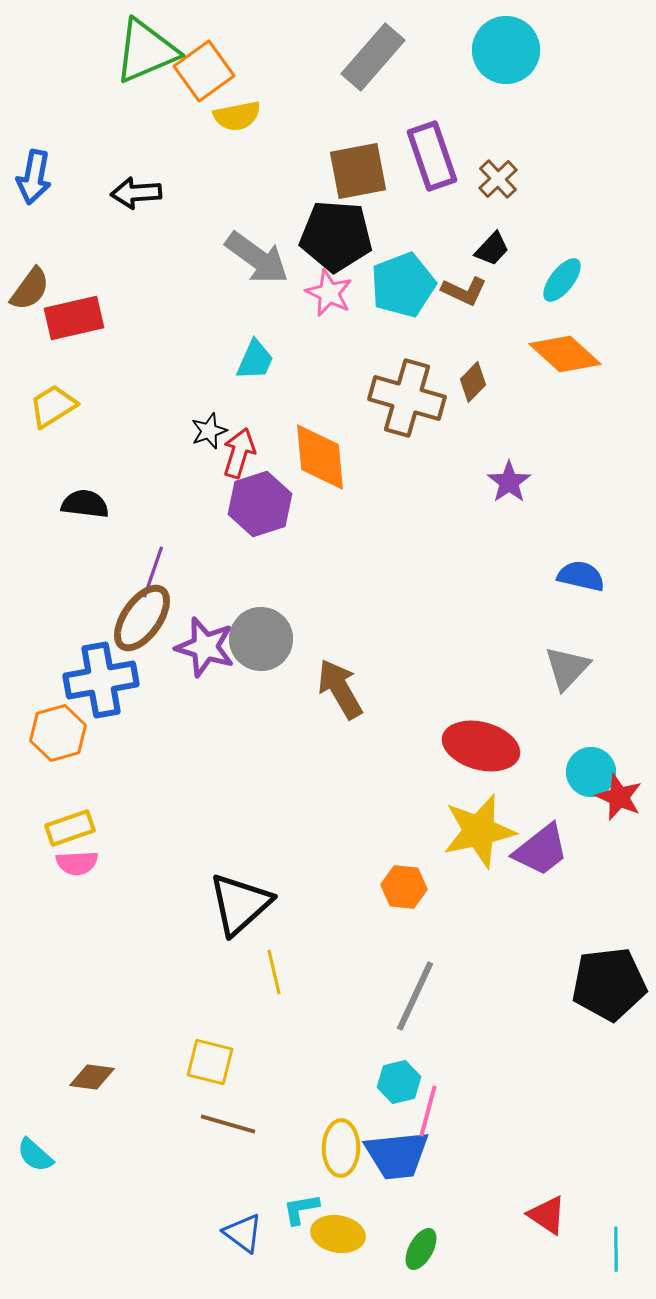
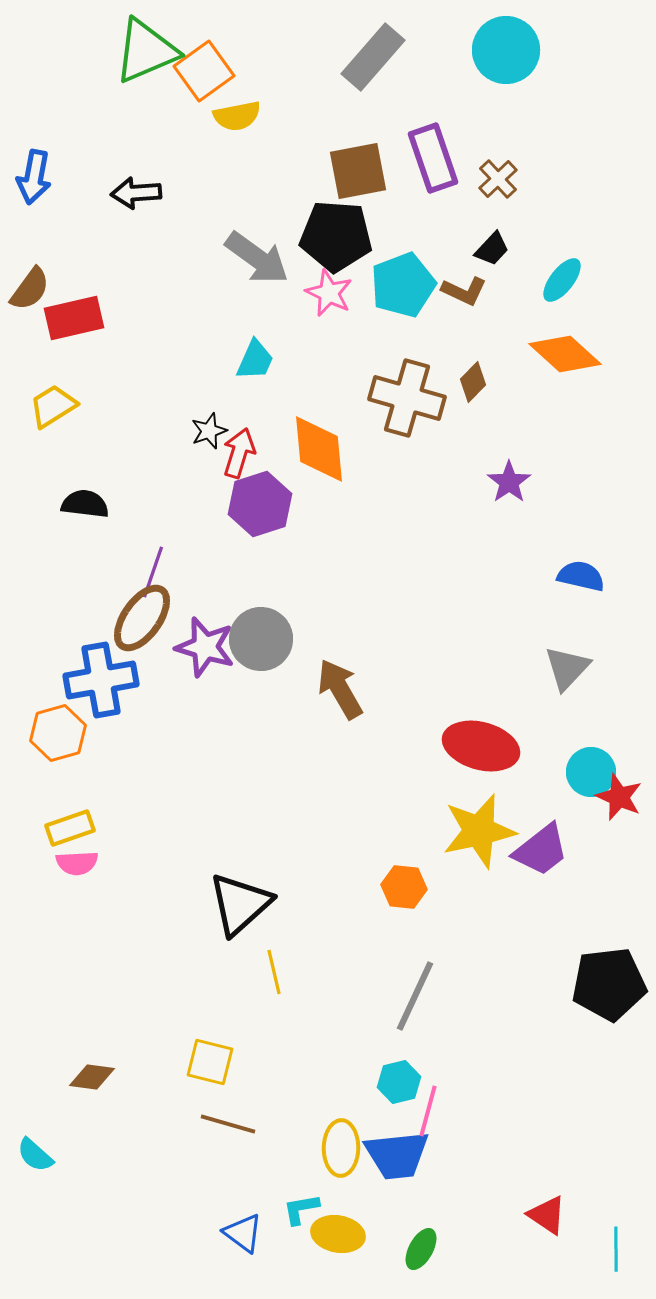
purple rectangle at (432, 156): moved 1 px right, 2 px down
orange diamond at (320, 457): moved 1 px left, 8 px up
